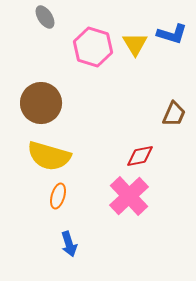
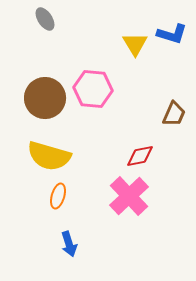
gray ellipse: moved 2 px down
pink hexagon: moved 42 px down; rotated 12 degrees counterclockwise
brown circle: moved 4 px right, 5 px up
